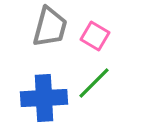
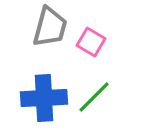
pink square: moved 4 px left, 6 px down
green line: moved 14 px down
